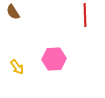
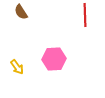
brown semicircle: moved 8 px right
